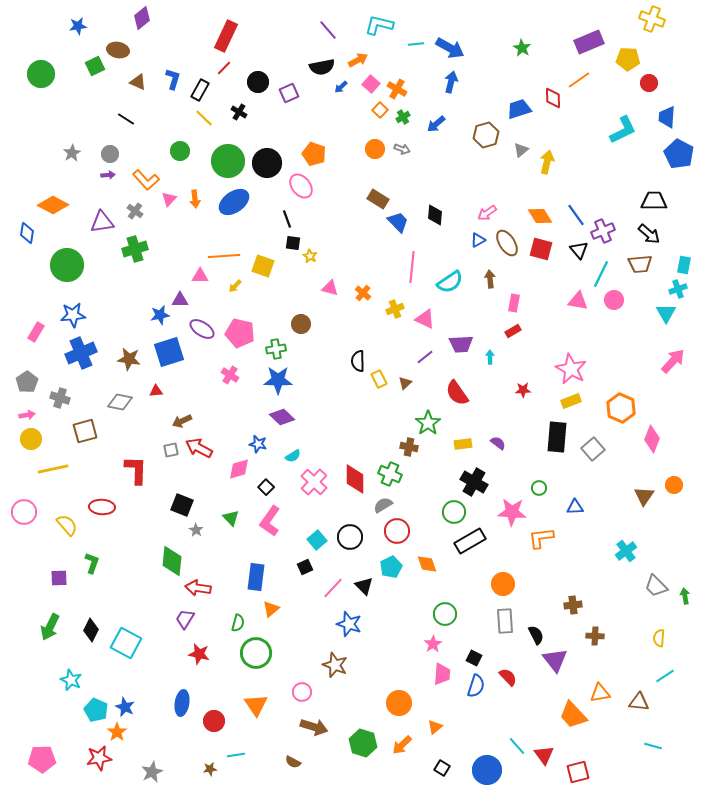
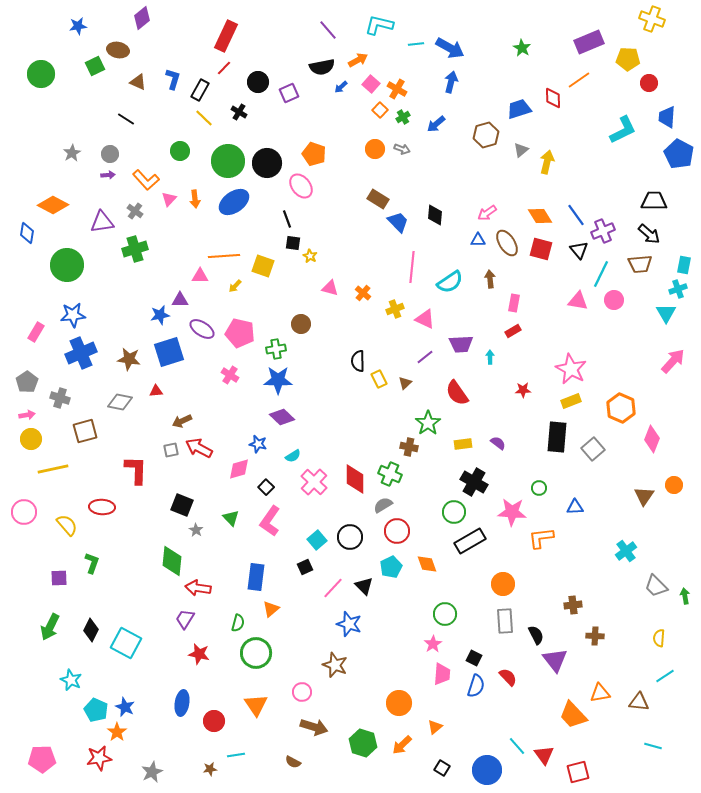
blue triangle at (478, 240): rotated 28 degrees clockwise
